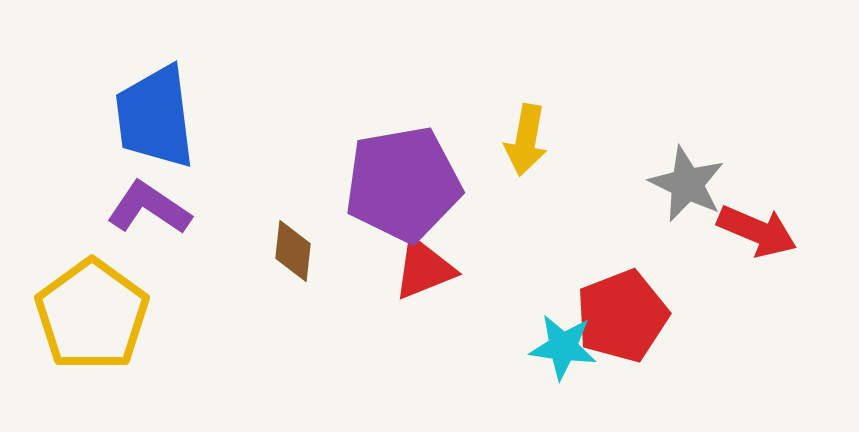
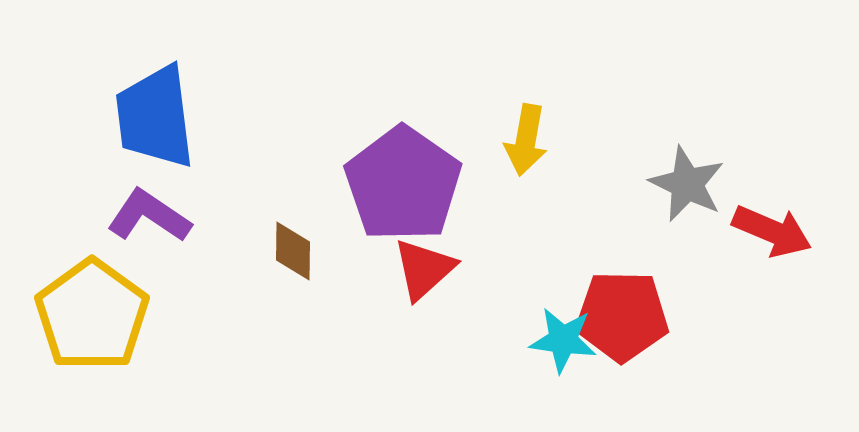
purple pentagon: rotated 27 degrees counterclockwise
purple L-shape: moved 8 px down
red arrow: moved 15 px right
brown diamond: rotated 6 degrees counterclockwise
red triangle: rotated 20 degrees counterclockwise
red pentagon: rotated 22 degrees clockwise
cyan star: moved 7 px up
